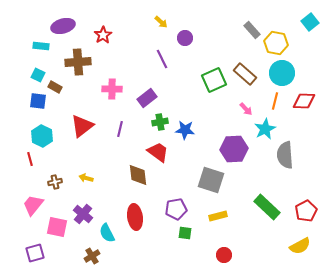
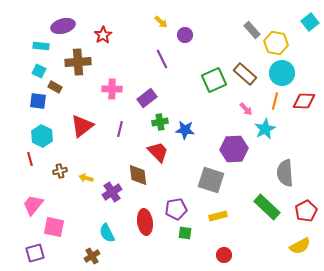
purple circle at (185, 38): moved 3 px up
cyan square at (38, 75): moved 1 px right, 4 px up
red trapezoid at (158, 152): rotated 10 degrees clockwise
gray semicircle at (285, 155): moved 18 px down
brown cross at (55, 182): moved 5 px right, 11 px up
purple cross at (83, 214): moved 29 px right, 22 px up; rotated 18 degrees clockwise
red ellipse at (135, 217): moved 10 px right, 5 px down
pink square at (57, 227): moved 3 px left
